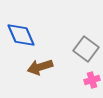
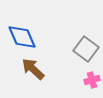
blue diamond: moved 1 px right, 2 px down
brown arrow: moved 7 px left, 2 px down; rotated 60 degrees clockwise
